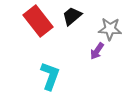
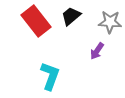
black trapezoid: moved 1 px left
red rectangle: moved 2 px left
gray star: moved 7 px up
